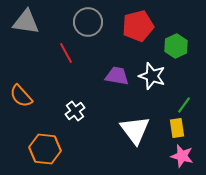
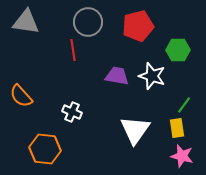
green hexagon: moved 2 px right, 4 px down; rotated 25 degrees clockwise
red line: moved 7 px right, 3 px up; rotated 20 degrees clockwise
white cross: moved 3 px left, 1 px down; rotated 30 degrees counterclockwise
white triangle: rotated 12 degrees clockwise
